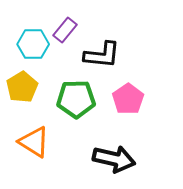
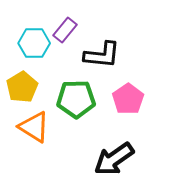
cyan hexagon: moved 1 px right, 1 px up
orange triangle: moved 15 px up
black arrow: rotated 132 degrees clockwise
